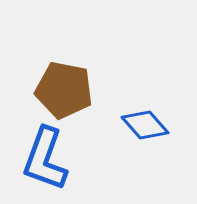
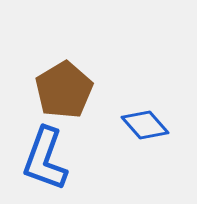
brown pentagon: rotated 30 degrees clockwise
